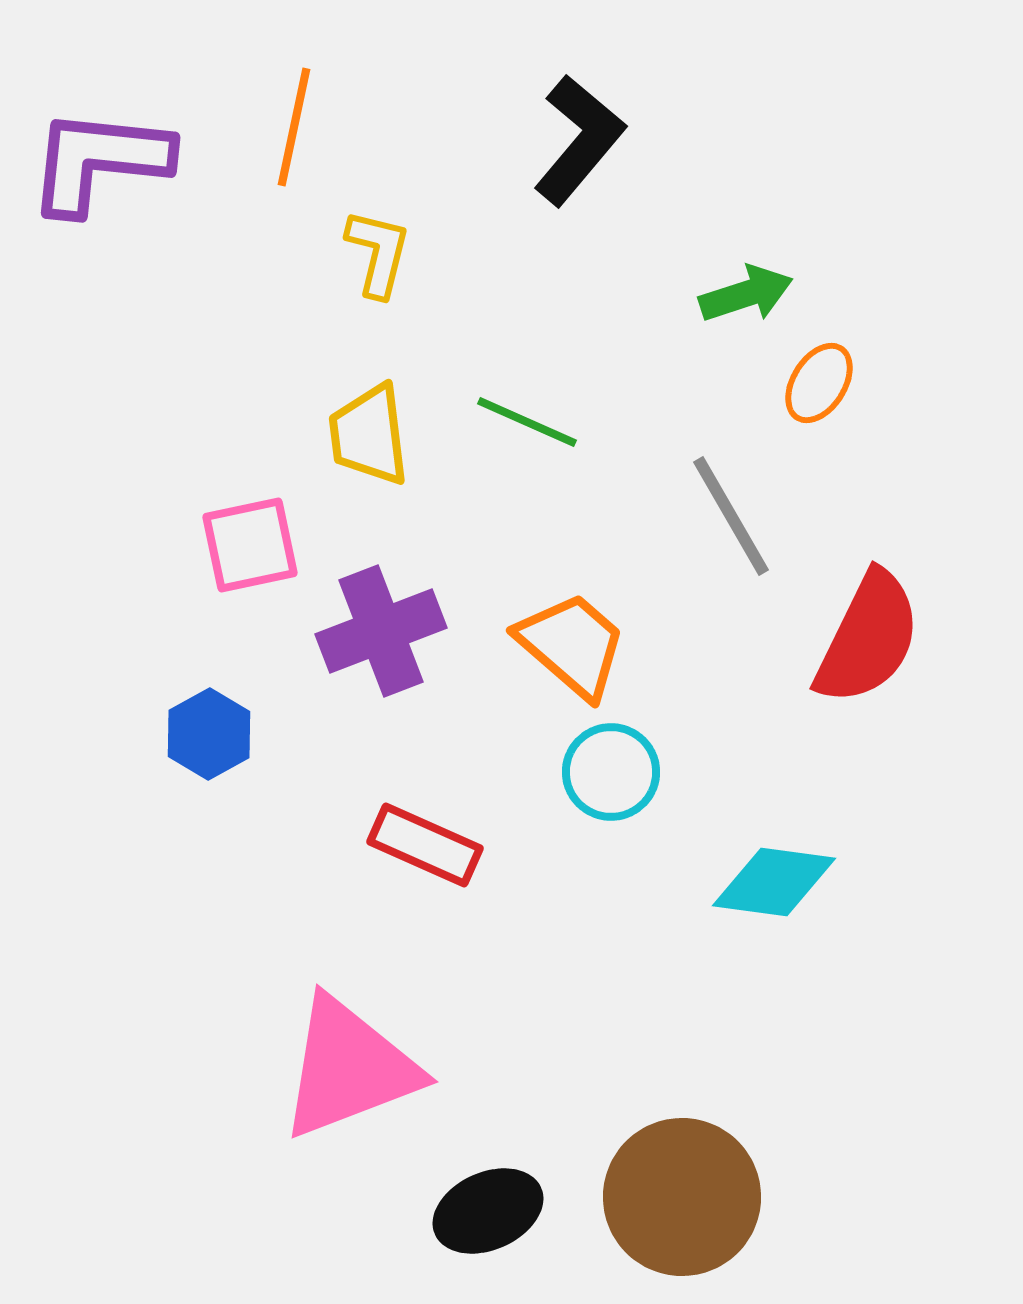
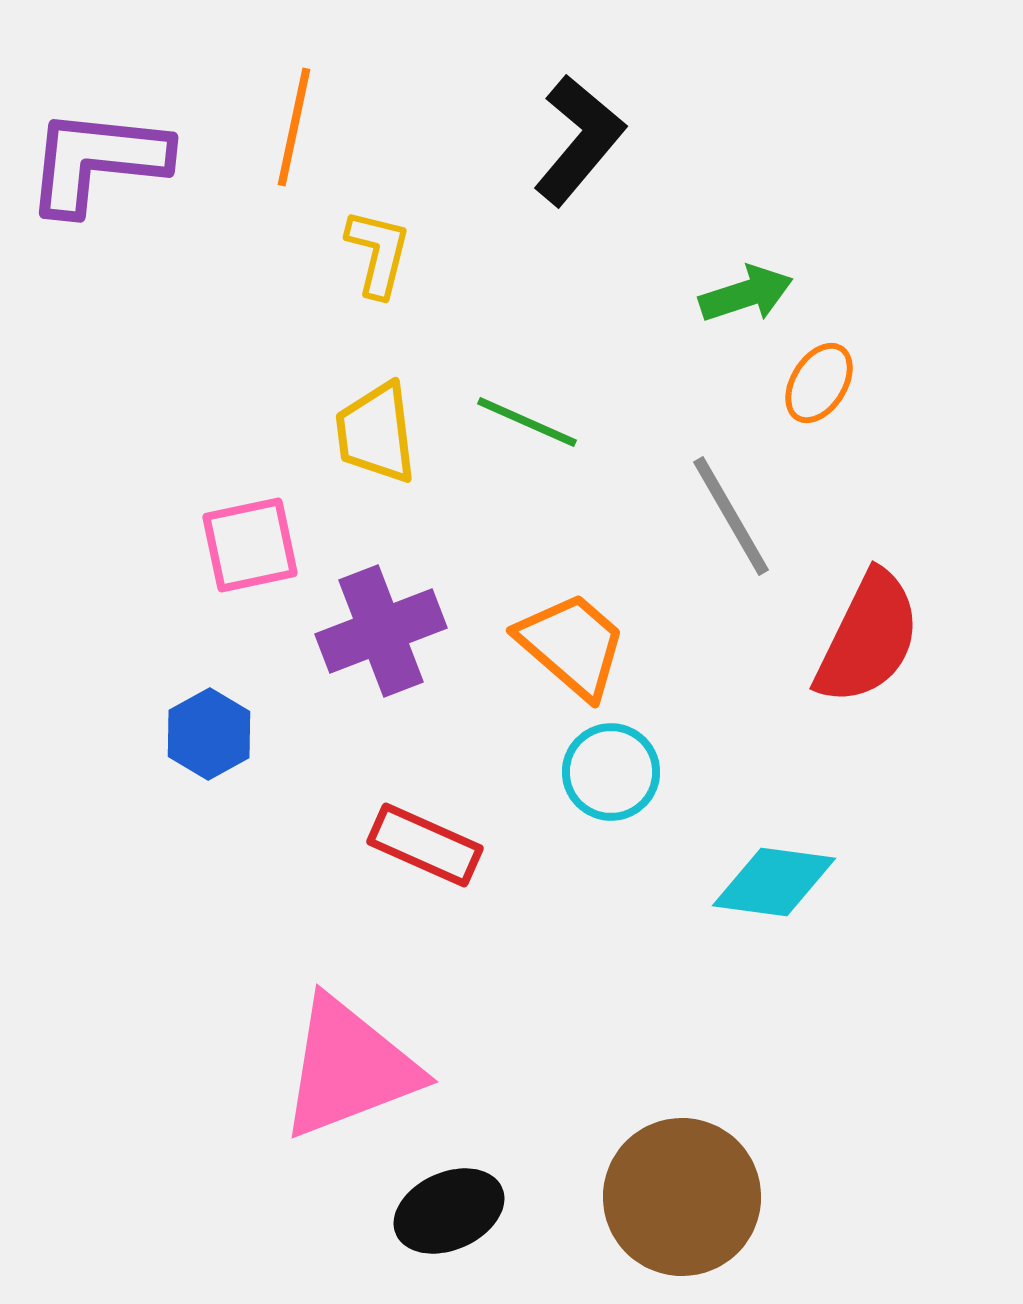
purple L-shape: moved 2 px left
yellow trapezoid: moved 7 px right, 2 px up
black ellipse: moved 39 px left
